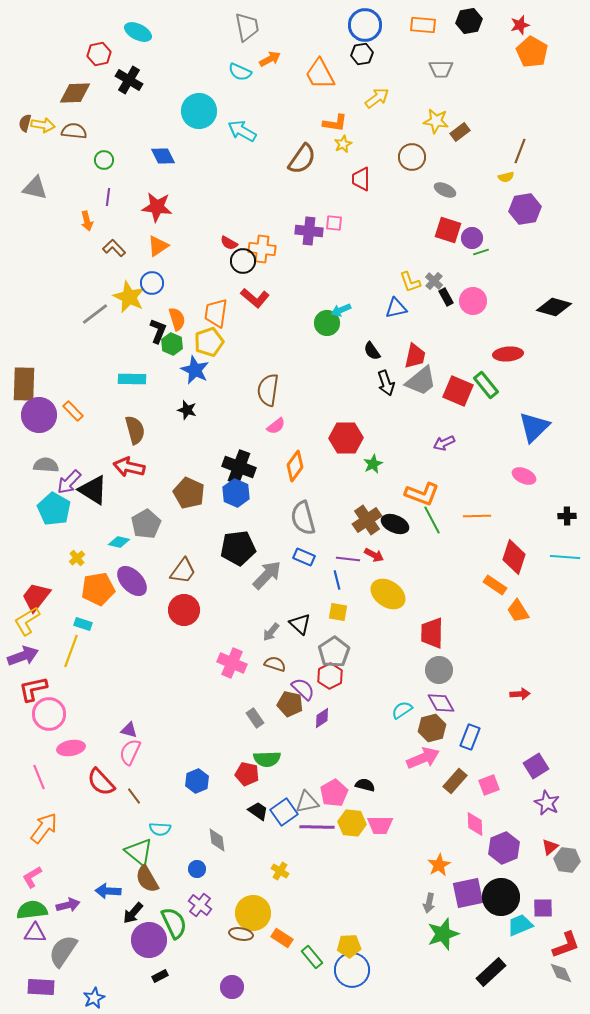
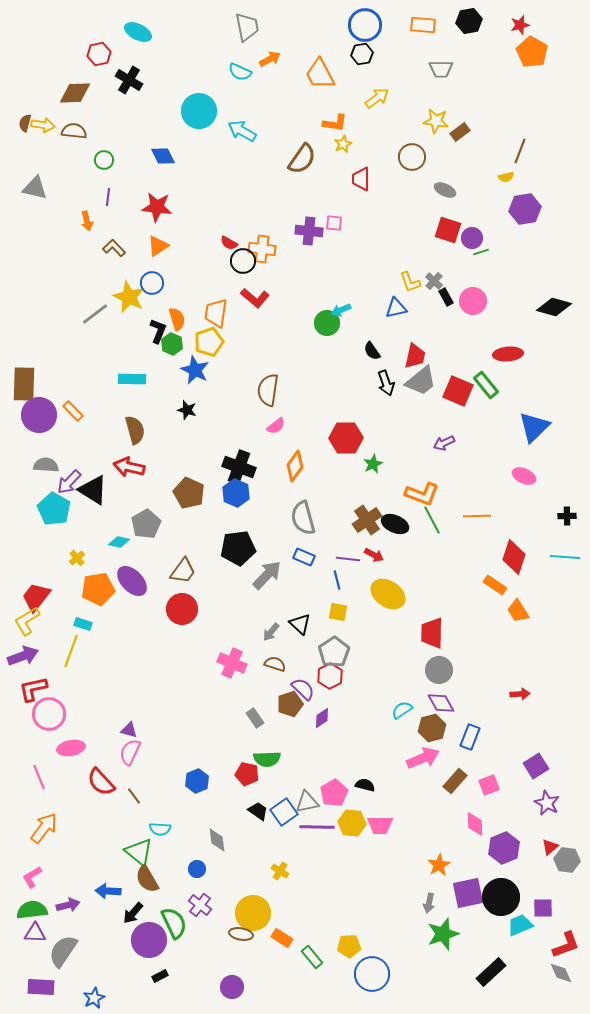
red circle at (184, 610): moved 2 px left, 1 px up
brown pentagon at (290, 704): rotated 30 degrees counterclockwise
blue circle at (352, 970): moved 20 px right, 4 px down
